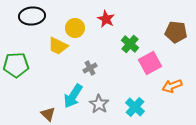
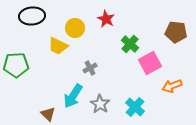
gray star: moved 1 px right
